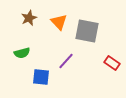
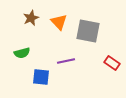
brown star: moved 2 px right
gray square: moved 1 px right
purple line: rotated 36 degrees clockwise
